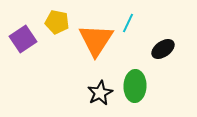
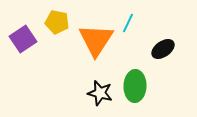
black star: rotated 30 degrees counterclockwise
